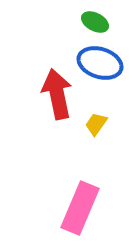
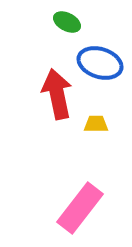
green ellipse: moved 28 px left
yellow trapezoid: rotated 55 degrees clockwise
pink rectangle: rotated 15 degrees clockwise
